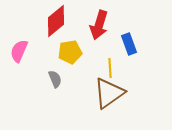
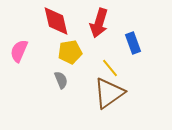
red diamond: rotated 64 degrees counterclockwise
red arrow: moved 2 px up
blue rectangle: moved 4 px right, 1 px up
yellow line: rotated 36 degrees counterclockwise
gray semicircle: moved 6 px right, 1 px down
